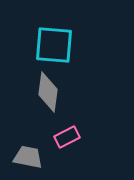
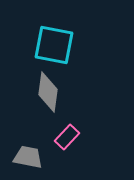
cyan square: rotated 6 degrees clockwise
pink rectangle: rotated 20 degrees counterclockwise
